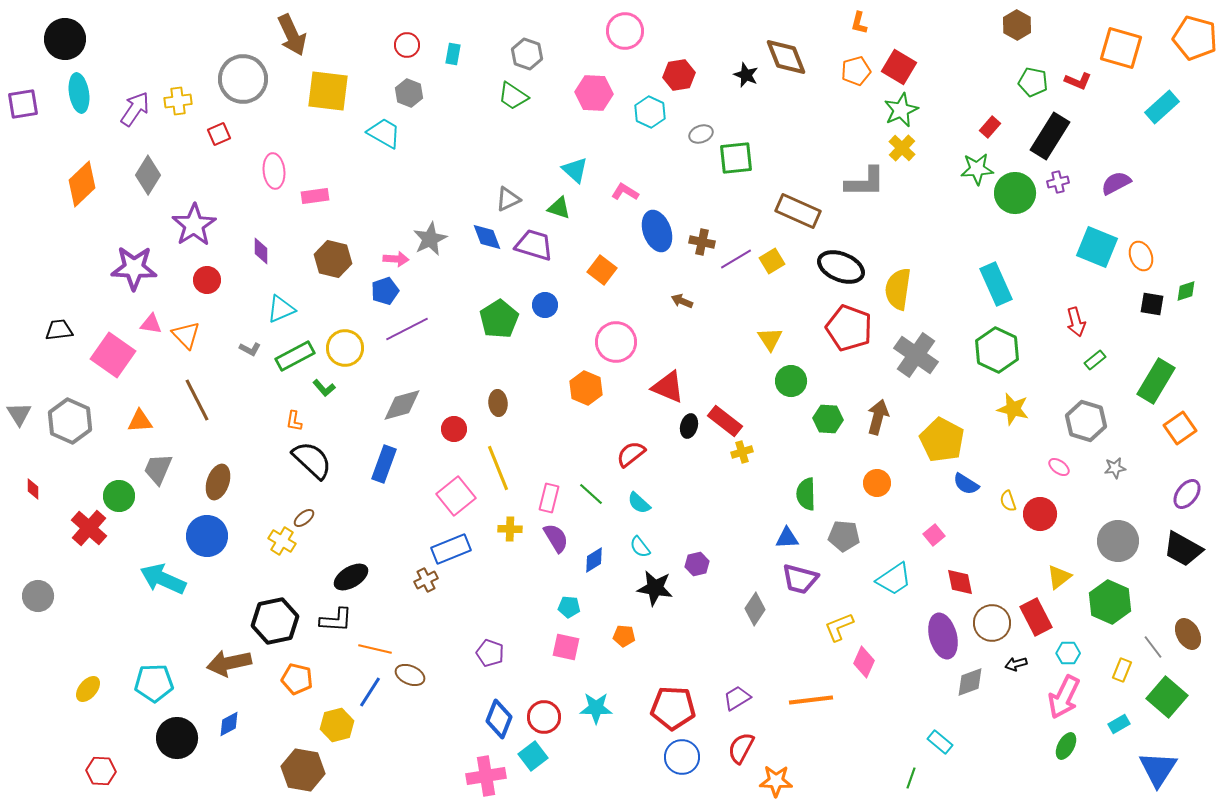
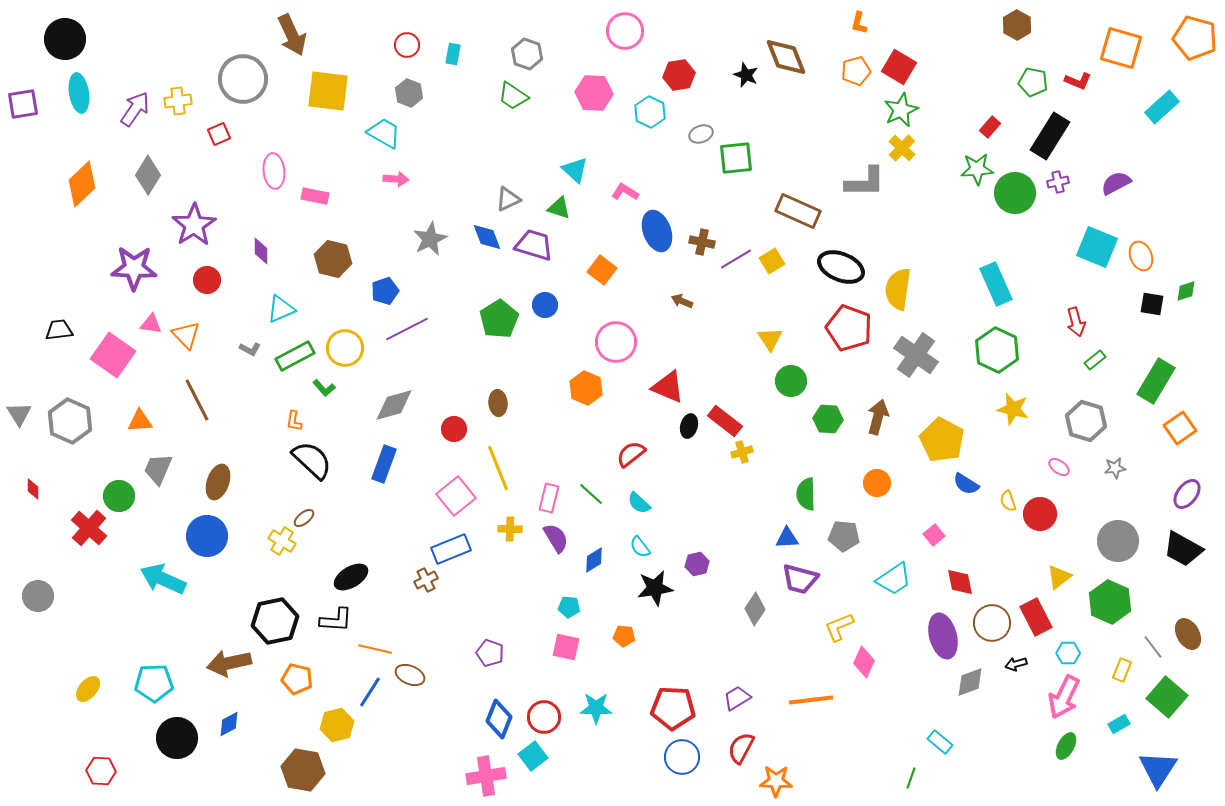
pink rectangle at (315, 196): rotated 20 degrees clockwise
pink arrow at (396, 259): moved 80 px up
gray diamond at (402, 405): moved 8 px left
black star at (655, 588): rotated 18 degrees counterclockwise
